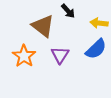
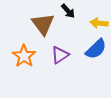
brown triangle: moved 2 px up; rotated 15 degrees clockwise
purple triangle: rotated 24 degrees clockwise
